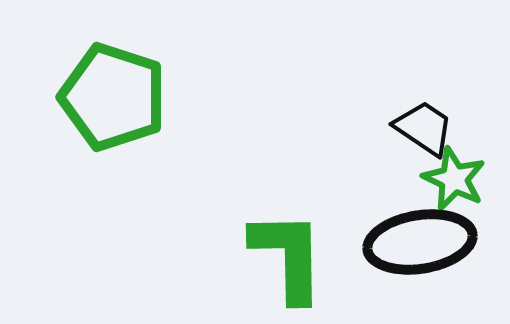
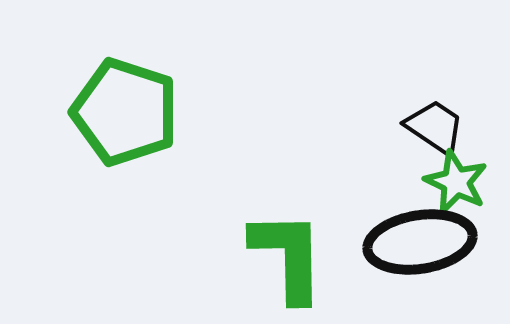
green pentagon: moved 12 px right, 15 px down
black trapezoid: moved 11 px right, 1 px up
green star: moved 2 px right, 3 px down
